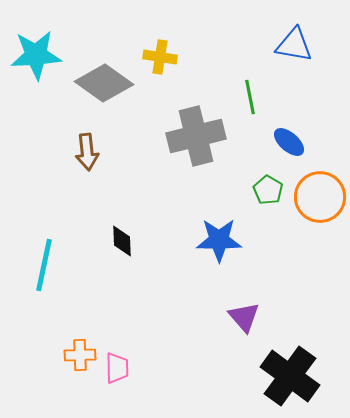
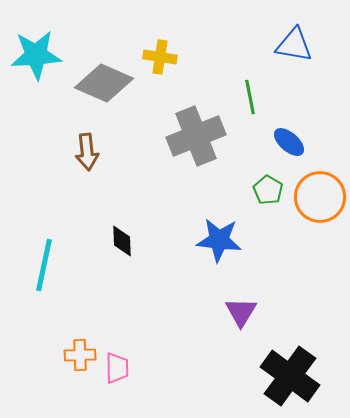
gray diamond: rotated 12 degrees counterclockwise
gray cross: rotated 8 degrees counterclockwise
blue star: rotated 6 degrees clockwise
purple triangle: moved 3 px left, 5 px up; rotated 12 degrees clockwise
